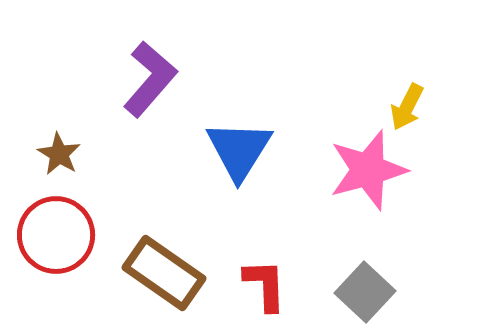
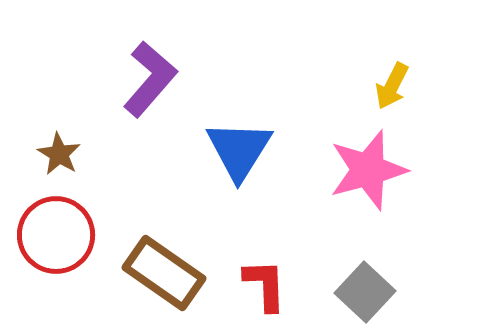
yellow arrow: moved 15 px left, 21 px up
